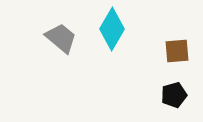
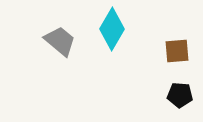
gray trapezoid: moved 1 px left, 3 px down
black pentagon: moved 6 px right; rotated 20 degrees clockwise
